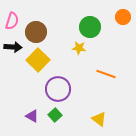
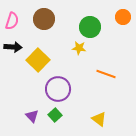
brown circle: moved 8 px right, 13 px up
purple triangle: rotated 16 degrees clockwise
